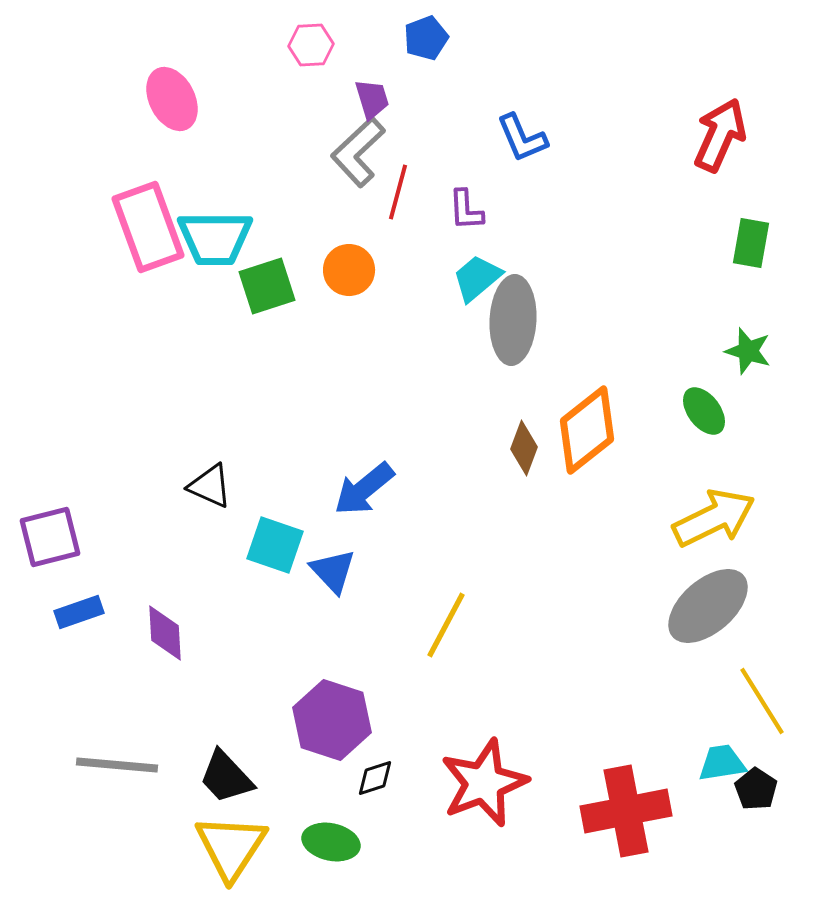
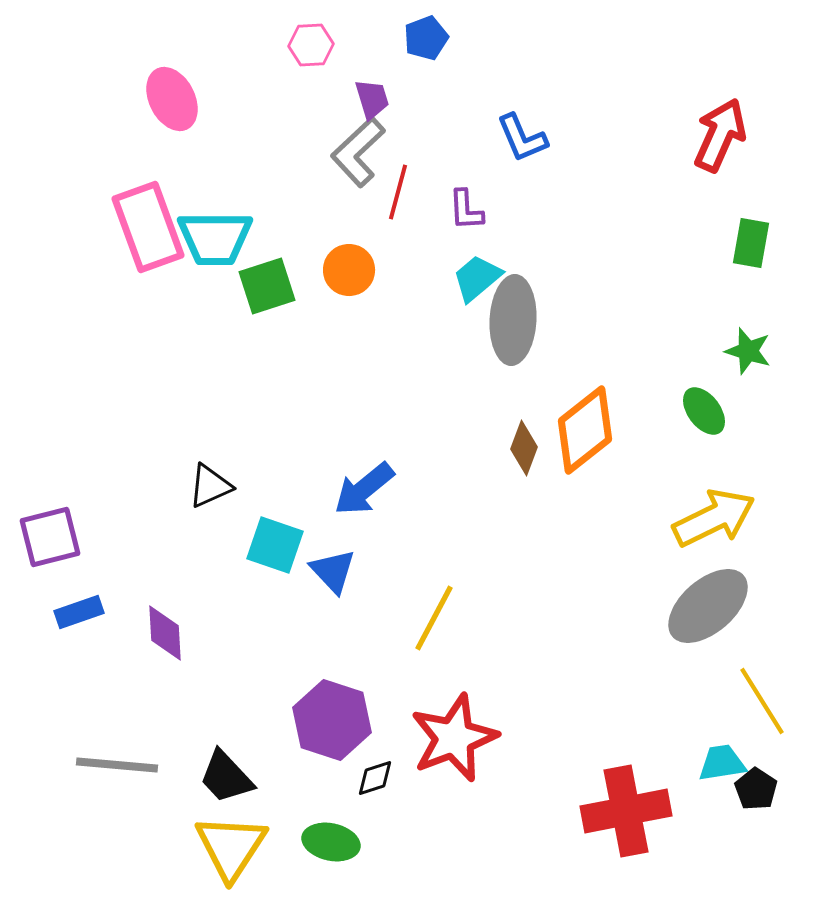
orange diamond at (587, 430): moved 2 px left
black triangle at (210, 486): rotated 48 degrees counterclockwise
yellow line at (446, 625): moved 12 px left, 7 px up
red star at (484, 783): moved 30 px left, 45 px up
